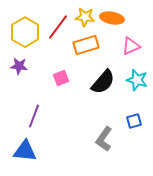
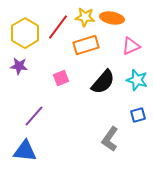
yellow hexagon: moved 1 px down
purple line: rotated 20 degrees clockwise
blue square: moved 4 px right, 6 px up
gray L-shape: moved 6 px right
